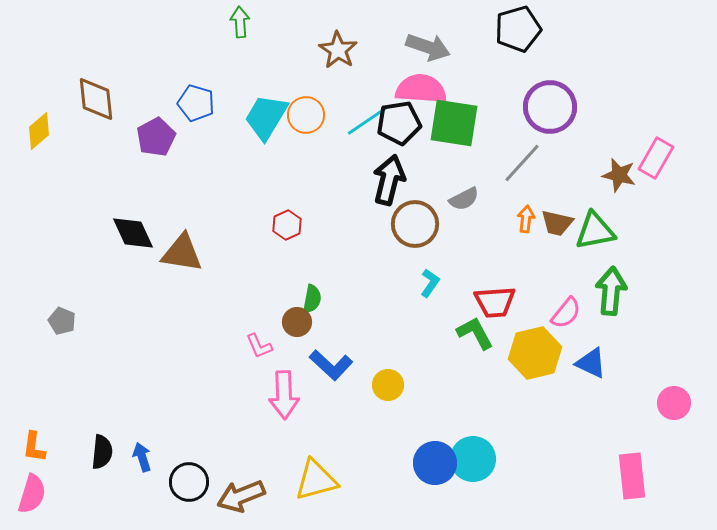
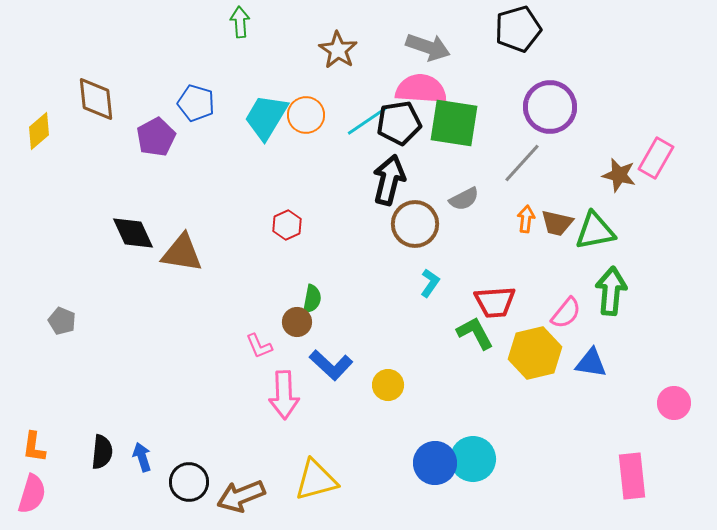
blue triangle at (591, 363): rotated 16 degrees counterclockwise
